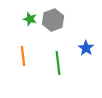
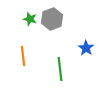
gray hexagon: moved 1 px left, 1 px up
green line: moved 2 px right, 6 px down
